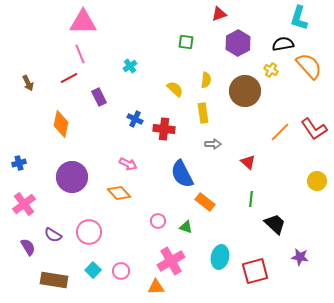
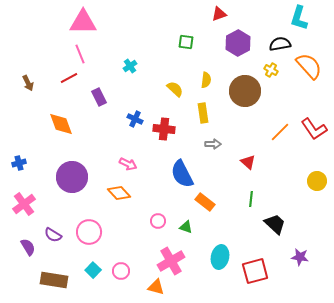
black semicircle at (283, 44): moved 3 px left
orange diamond at (61, 124): rotated 32 degrees counterclockwise
orange triangle at (156, 287): rotated 18 degrees clockwise
